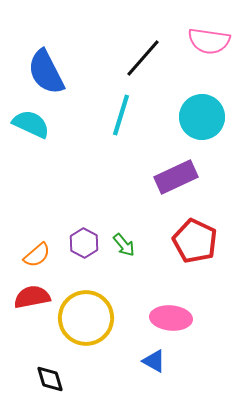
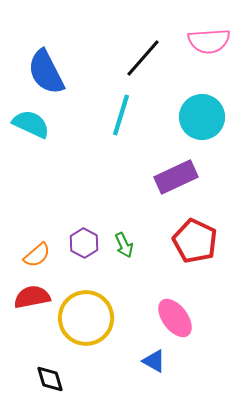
pink semicircle: rotated 12 degrees counterclockwise
green arrow: rotated 15 degrees clockwise
pink ellipse: moved 4 px right; rotated 48 degrees clockwise
